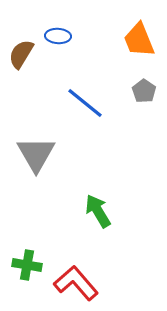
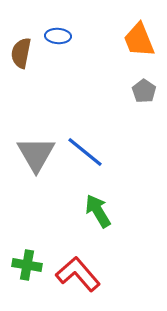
brown semicircle: moved 1 px up; rotated 20 degrees counterclockwise
blue line: moved 49 px down
red L-shape: moved 2 px right, 9 px up
